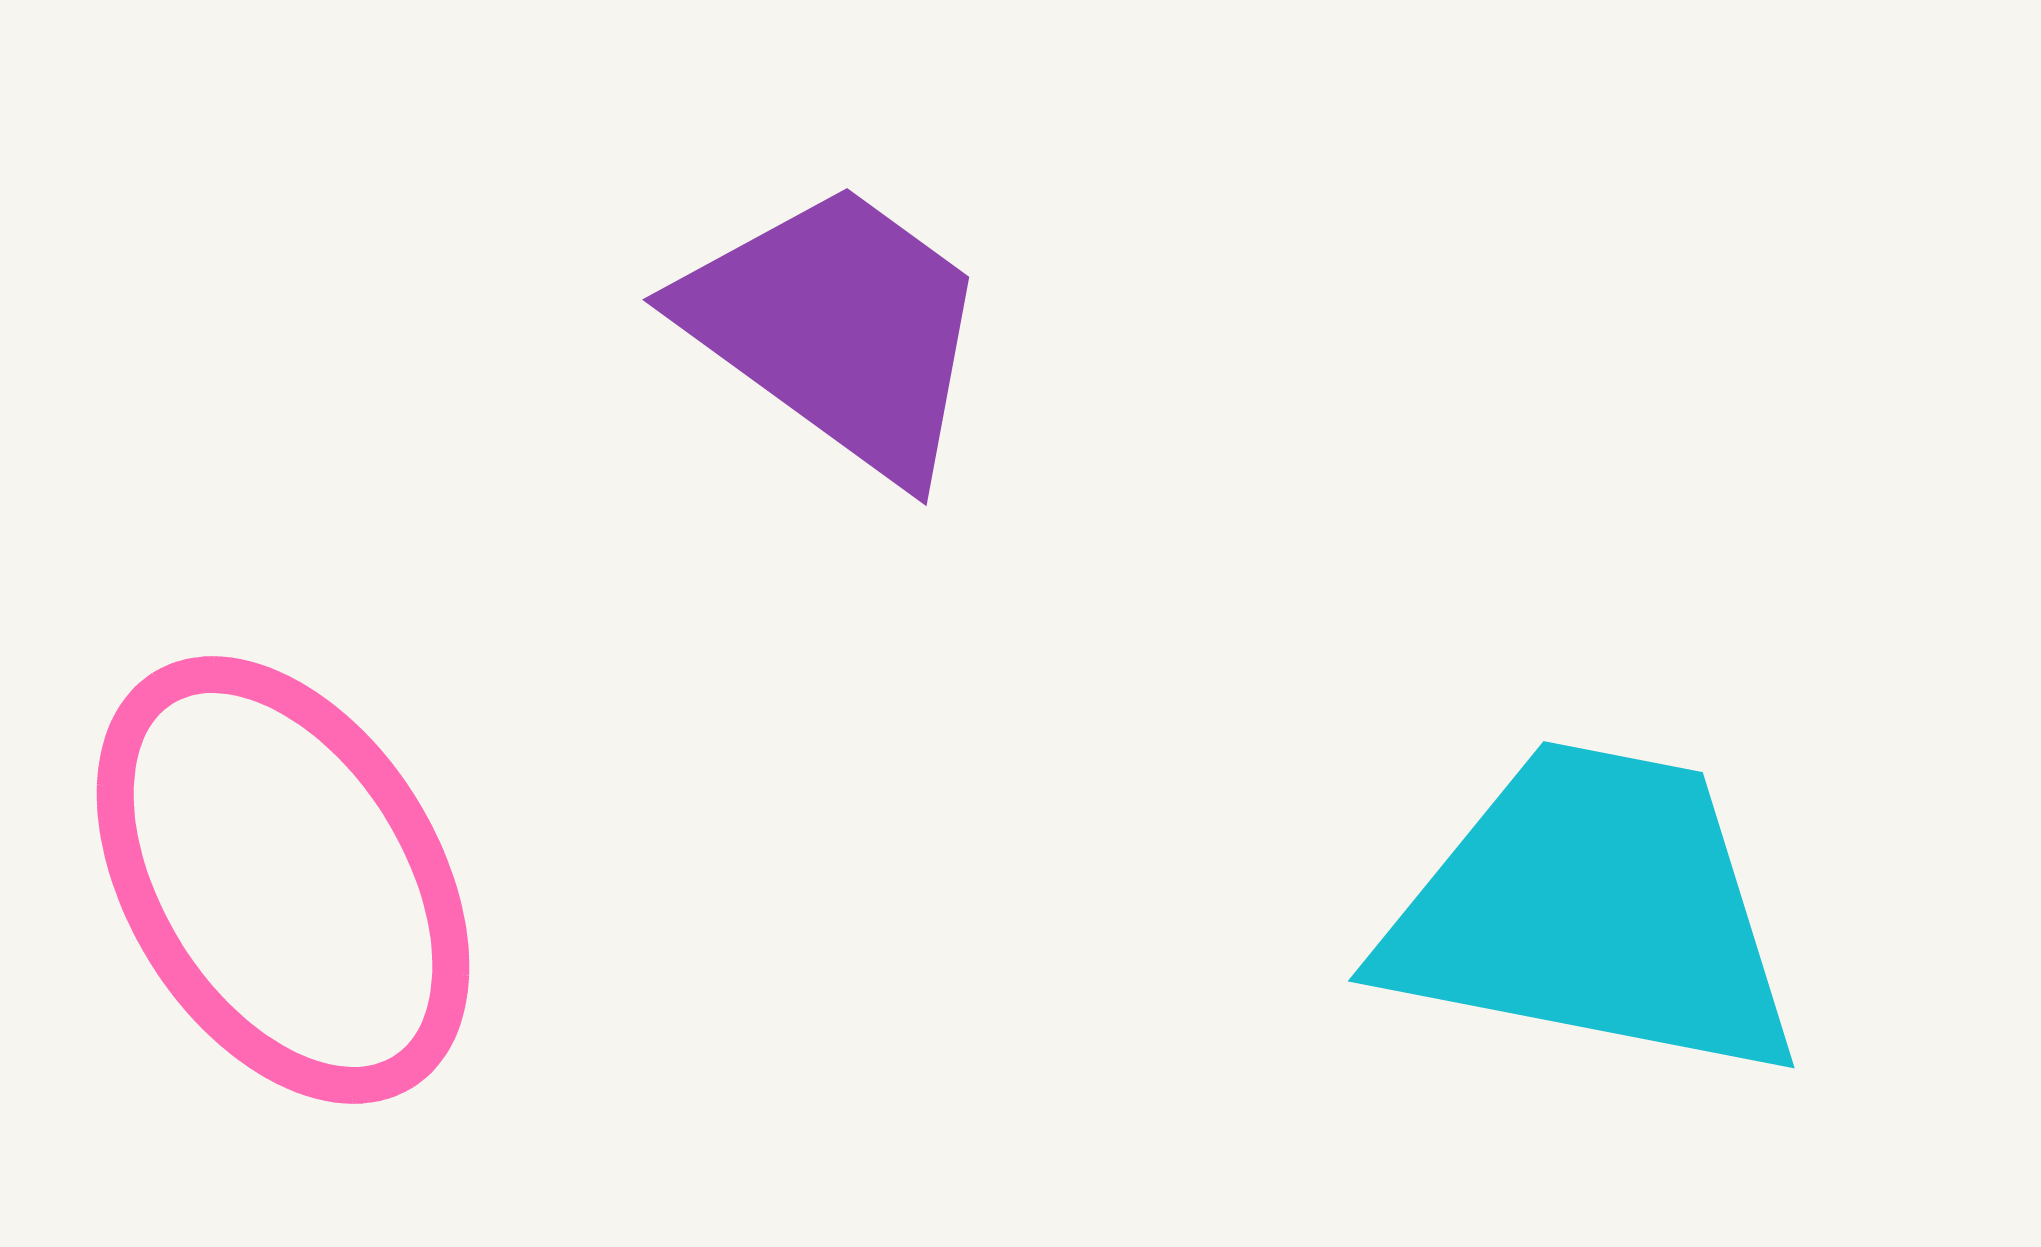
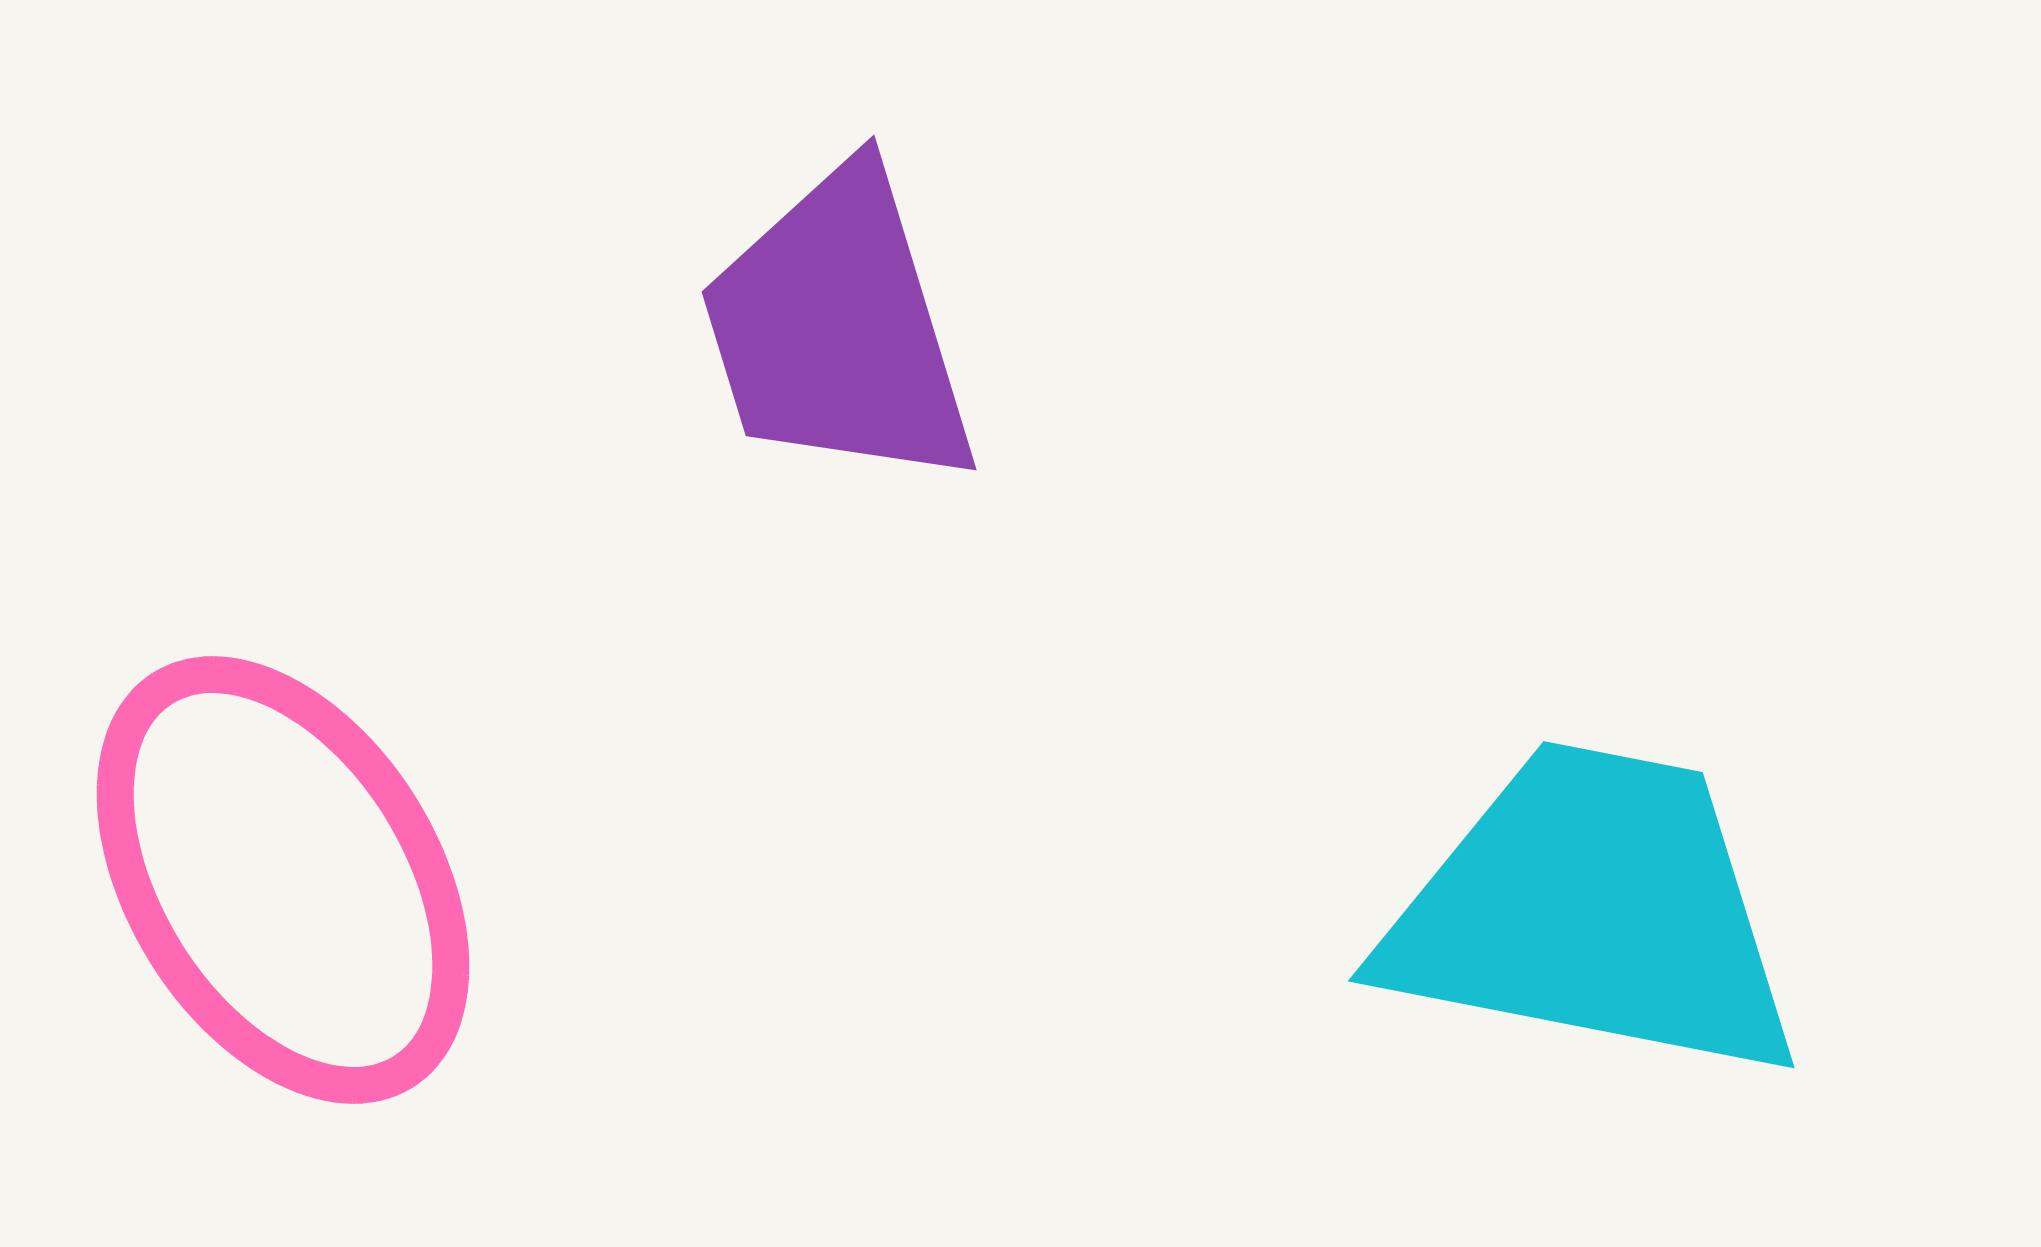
purple trapezoid: rotated 143 degrees counterclockwise
